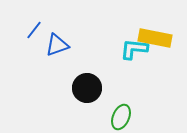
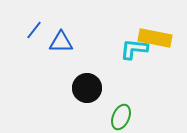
blue triangle: moved 4 px right, 3 px up; rotated 20 degrees clockwise
